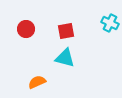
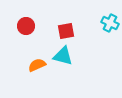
red circle: moved 3 px up
cyan triangle: moved 2 px left, 2 px up
orange semicircle: moved 17 px up
